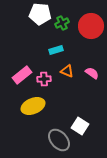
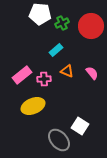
cyan rectangle: rotated 24 degrees counterclockwise
pink semicircle: rotated 16 degrees clockwise
